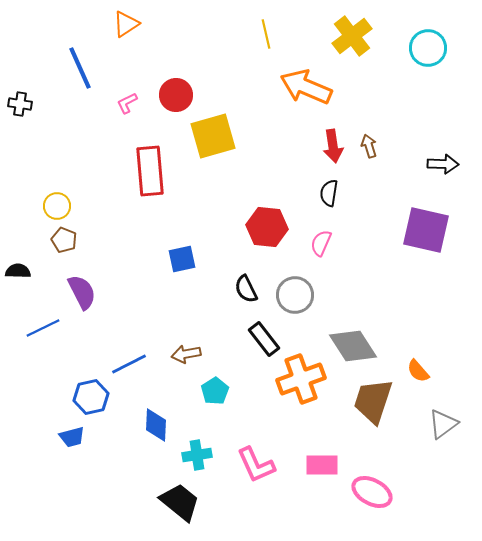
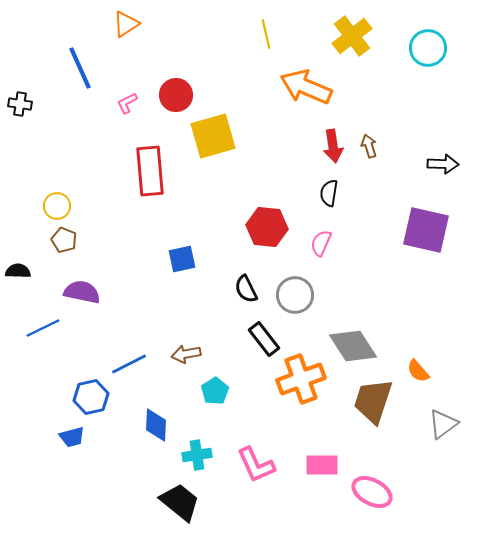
purple semicircle at (82, 292): rotated 51 degrees counterclockwise
